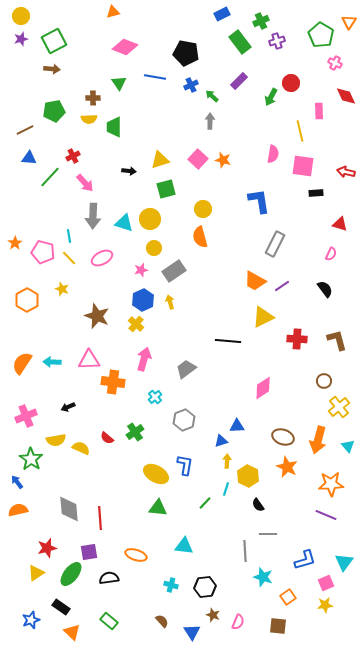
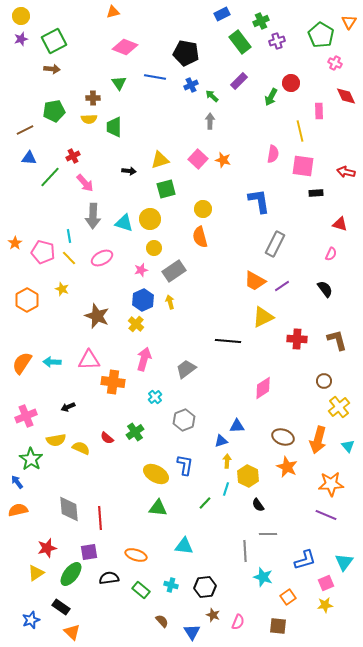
green rectangle at (109, 621): moved 32 px right, 31 px up
